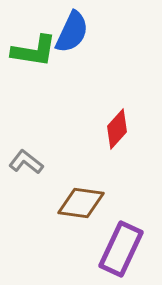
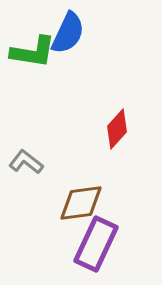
blue semicircle: moved 4 px left, 1 px down
green L-shape: moved 1 px left, 1 px down
brown diamond: rotated 15 degrees counterclockwise
purple rectangle: moved 25 px left, 5 px up
